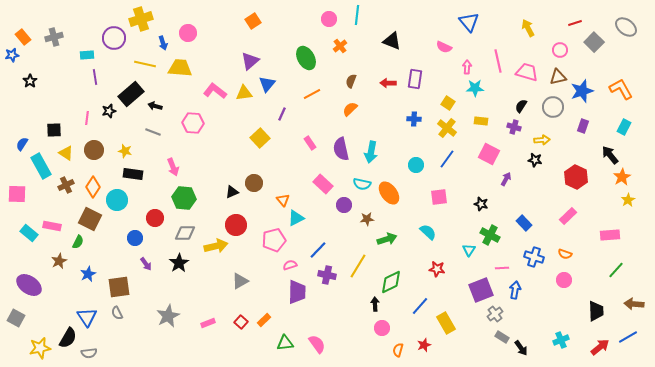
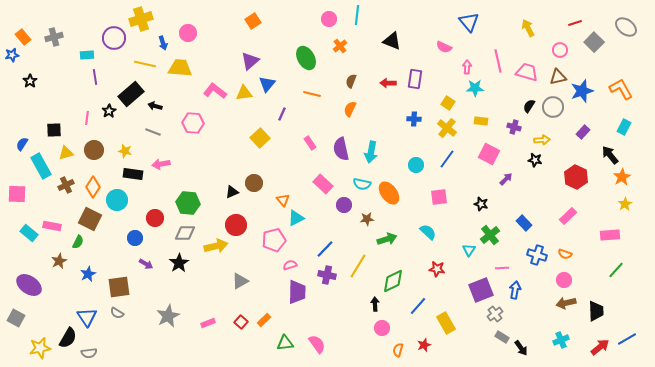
orange line at (312, 94): rotated 42 degrees clockwise
black semicircle at (521, 106): moved 8 px right
orange semicircle at (350, 109): rotated 21 degrees counterclockwise
black star at (109, 111): rotated 16 degrees counterclockwise
purple rectangle at (583, 126): moved 6 px down; rotated 24 degrees clockwise
yellow triangle at (66, 153): rotated 49 degrees counterclockwise
pink arrow at (173, 167): moved 12 px left, 3 px up; rotated 102 degrees clockwise
purple arrow at (506, 179): rotated 16 degrees clockwise
green hexagon at (184, 198): moved 4 px right, 5 px down
yellow star at (628, 200): moved 3 px left, 4 px down
green cross at (490, 235): rotated 24 degrees clockwise
blue line at (318, 250): moved 7 px right, 1 px up
blue cross at (534, 257): moved 3 px right, 2 px up
purple arrow at (146, 264): rotated 24 degrees counterclockwise
green diamond at (391, 282): moved 2 px right, 1 px up
brown arrow at (634, 304): moved 68 px left, 1 px up; rotated 18 degrees counterclockwise
blue line at (420, 306): moved 2 px left
gray semicircle at (117, 313): rotated 32 degrees counterclockwise
blue line at (628, 337): moved 1 px left, 2 px down
